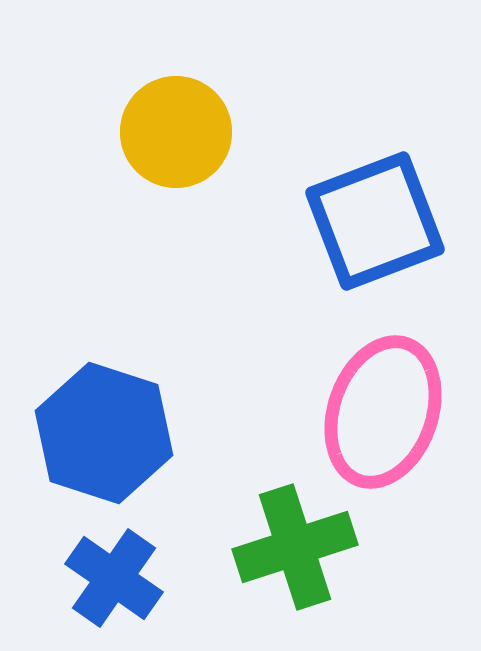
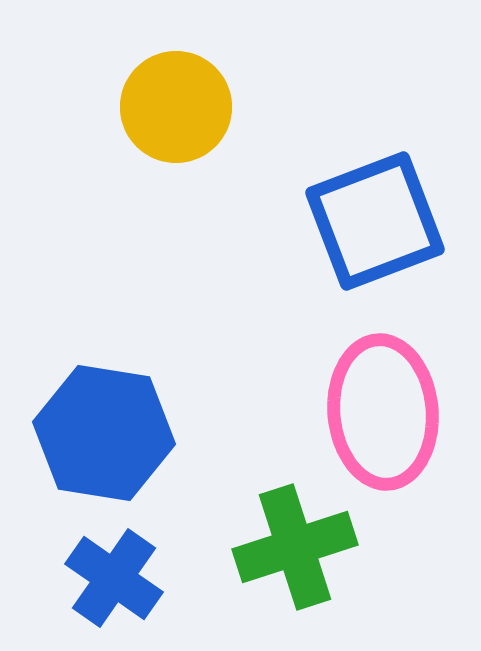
yellow circle: moved 25 px up
pink ellipse: rotated 24 degrees counterclockwise
blue hexagon: rotated 9 degrees counterclockwise
